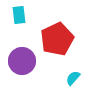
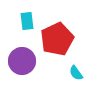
cyan rectangle: moved 8 px right, 6 px down
cyan semicircle: moved 3 px right, 5 px up; rotated 77 degrees counterclockwise
